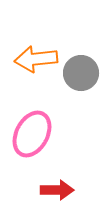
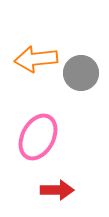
pink ellipse: moved 6 px right, 3 px down
